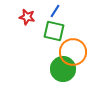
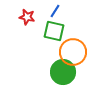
green circle: moved 3 px down
